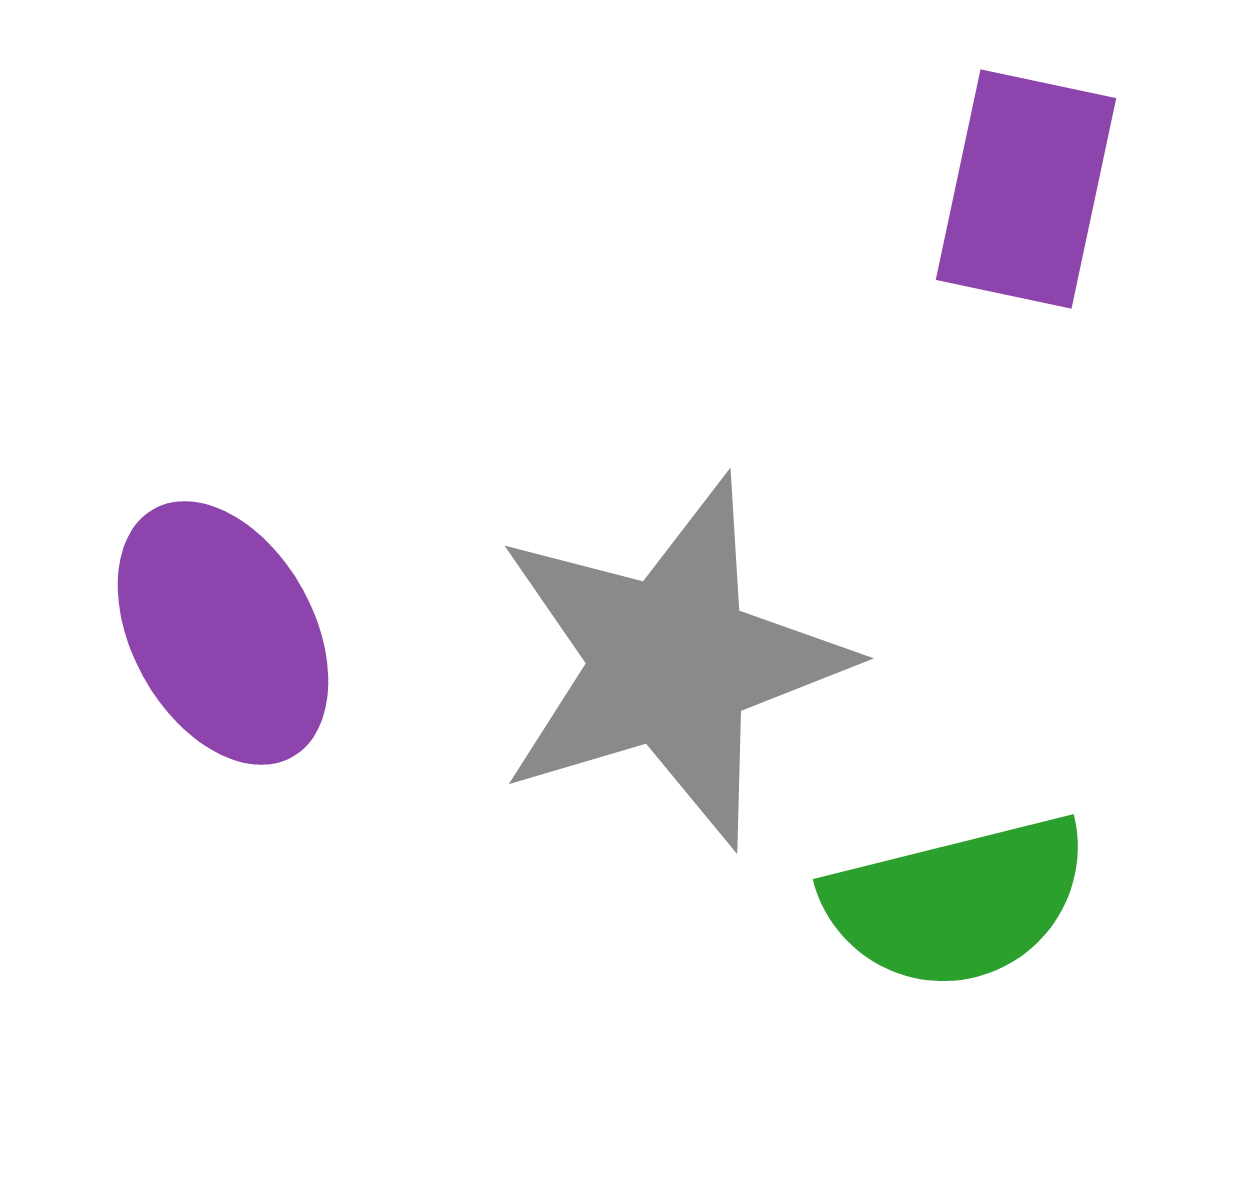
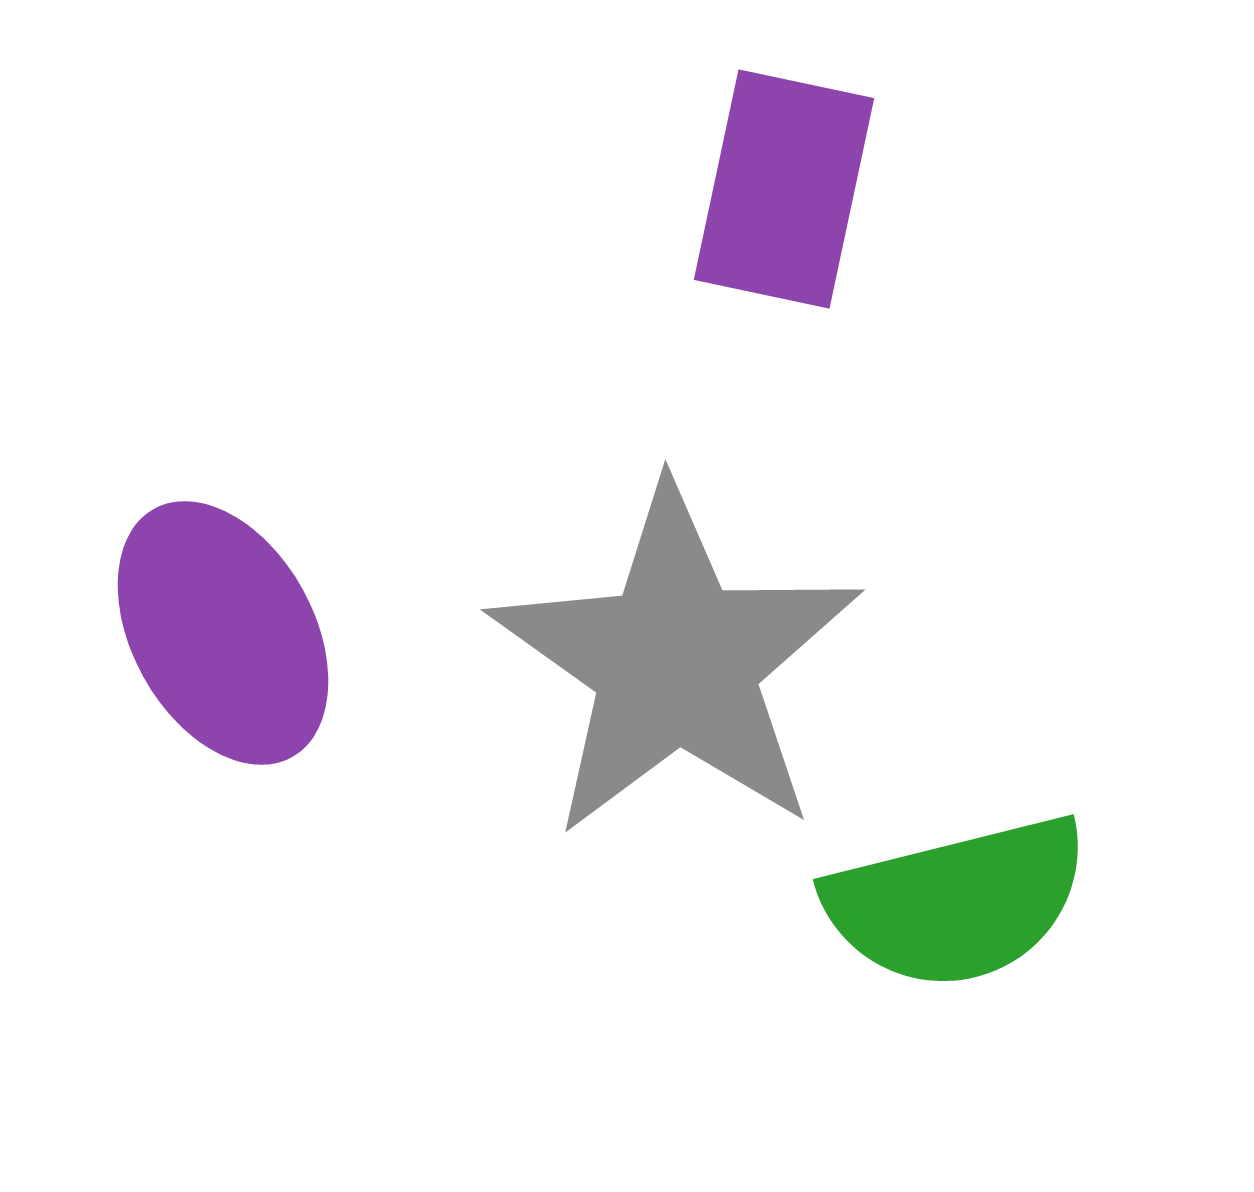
purple rectangle: moved 242 px left
gray star: moved 5 px right; rotated 20 degrees counterclockwise
